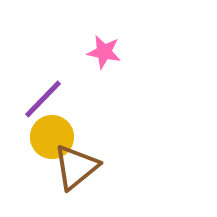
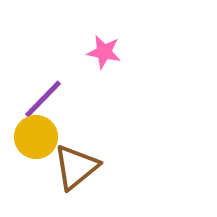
yellow circle: moved 16 px left
